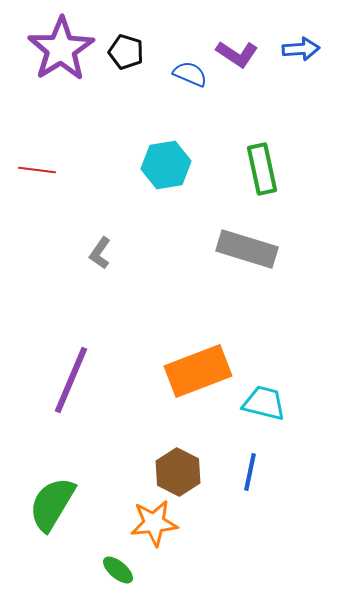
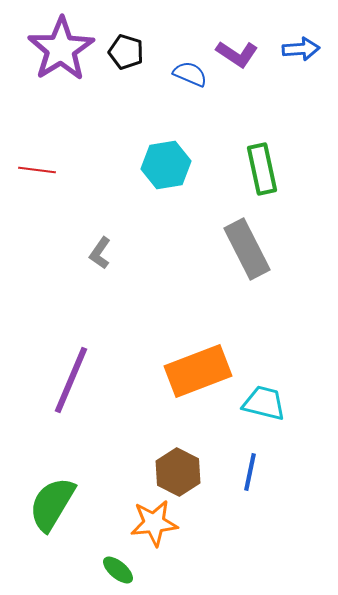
gray rectangle: rotated 46 degrees clockwise
